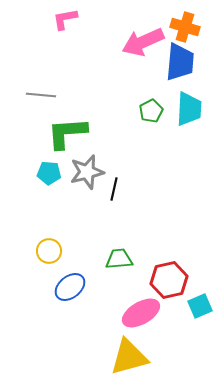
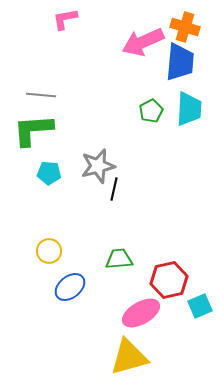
green L-shape: moved 34 px left, 3 px up
gray star: moved 11 px right, 6 px up
